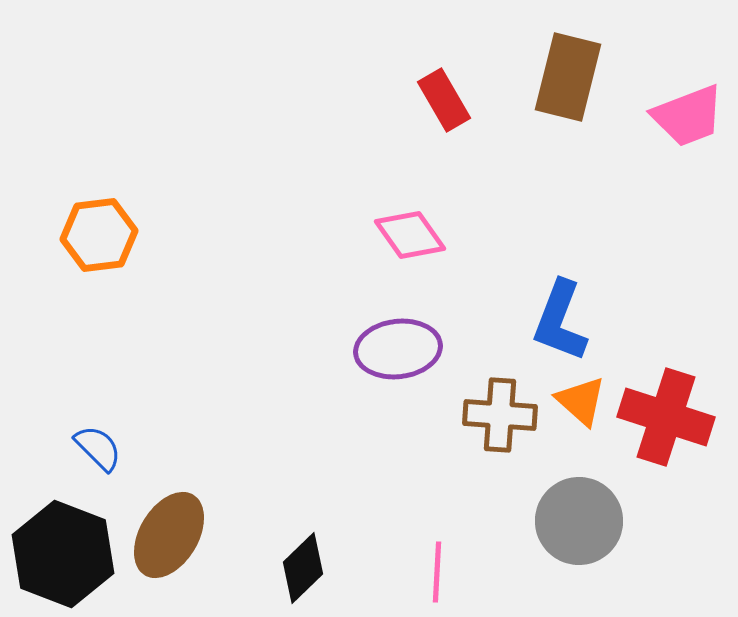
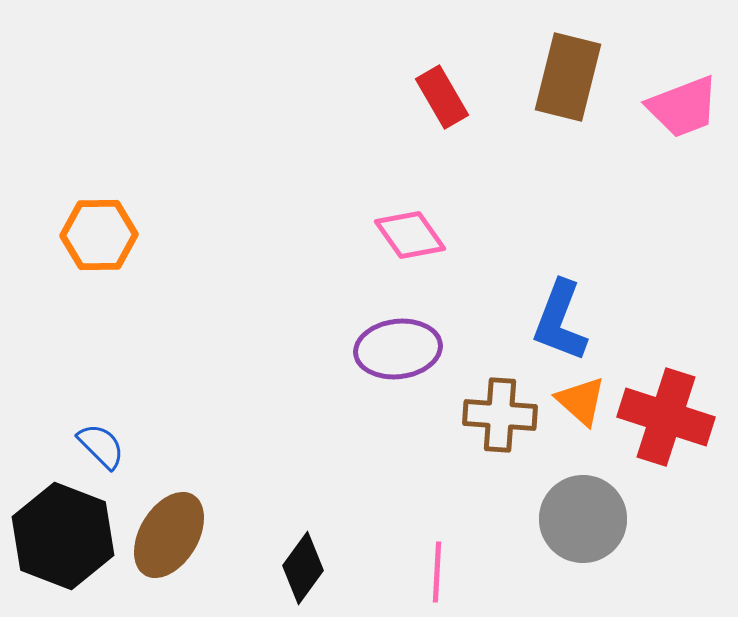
red rectangle: moved 2 px left, 3 px up
pink trapezoid: moved 5 px left, 9 px up
orange hexagon: rotated 6 degrees clockwise
blue semicircle: moved 3 px right, 2 px up
gray circle: moved 4 px right, 2 px up
black hexagon: moved 18 px up
black diamond: rotated 10 degrees counterclockwise
